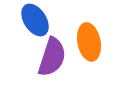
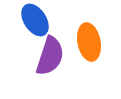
purple semicircle: moved 2 px left, 1 px up
